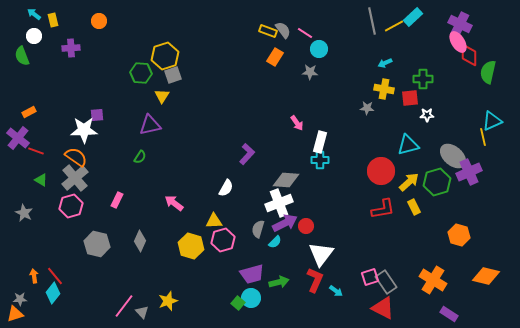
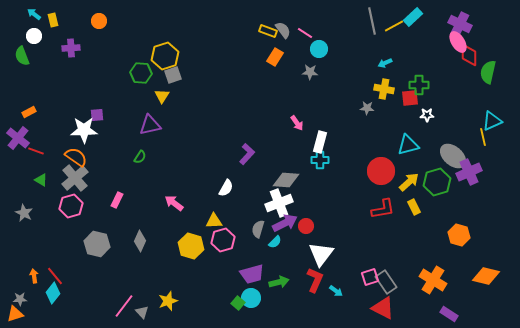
green cross at (423, 79): moved 4 px left, 6 px down
